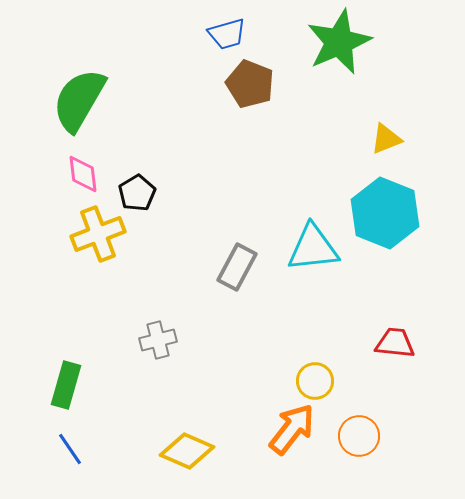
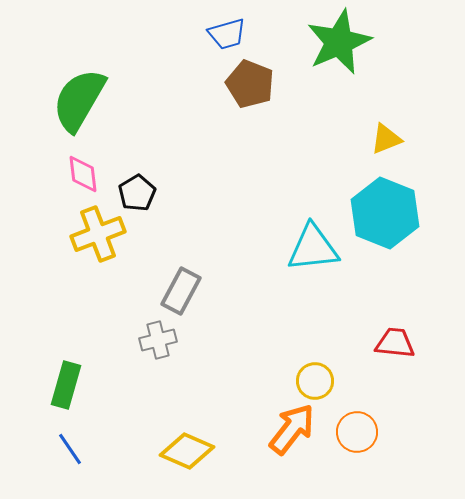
gray rectangle: moved 56 px left, 24 px down
orange circle: moved 2 px left, 4 px up
